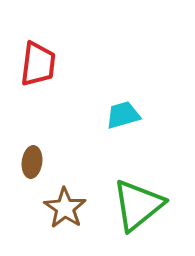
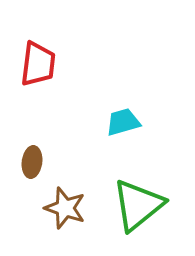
cyan trapezoid: moved 7 px down
brown star: rotated 15 degrees counterclockwise
